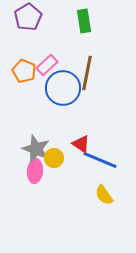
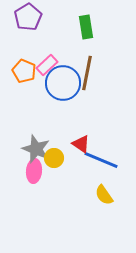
green rectangle: moved 2 px right, 6 px down
blue circle: moved 5 px up
blue line: moved 1 px right
pink ellipse: moved 1 px left
